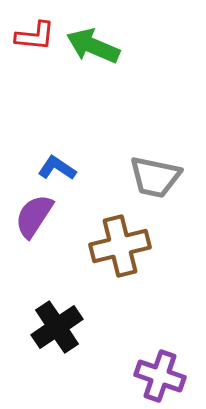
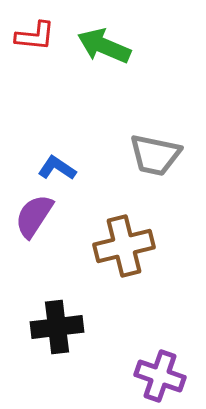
green arrow: moved 11 px right
gray trapezoid: moved 22 px up
brown cross: moved 4 px right
black cross: rotated 27 degrees clockwise
